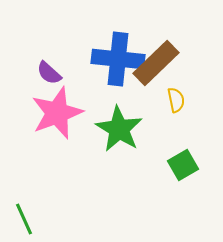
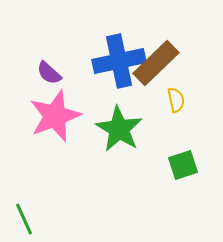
blue cross: moved 1 px right, 2 px down; rotated 18 degrees counterclockwise
pink star: moved 2 px left, 3 px down
green square: rotated 12 degrees clockwise
